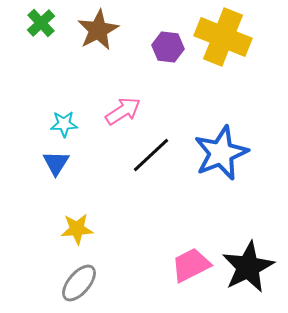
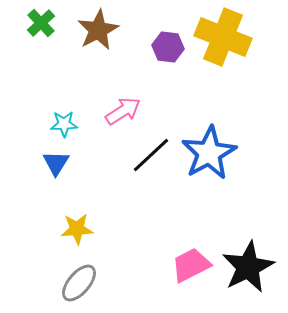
blue star: moved 12 px left; rotated 6 degrees counterclockwise
